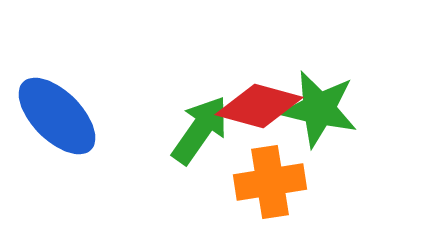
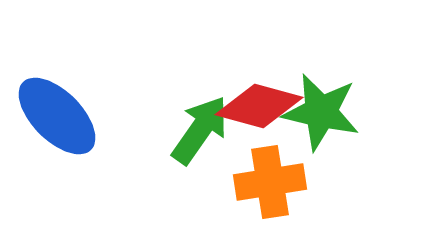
green star: moved 2 px right, 3 px down
